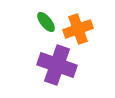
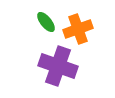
purple cross: moved 1 px right, 1 px down
